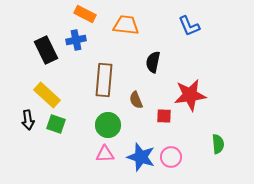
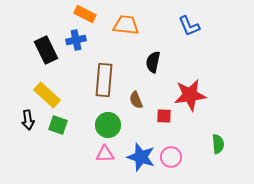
green square: moved 2 px right, 1 px down
